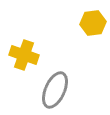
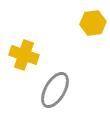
gray ellipse: rotated 6 degrees clockwise
